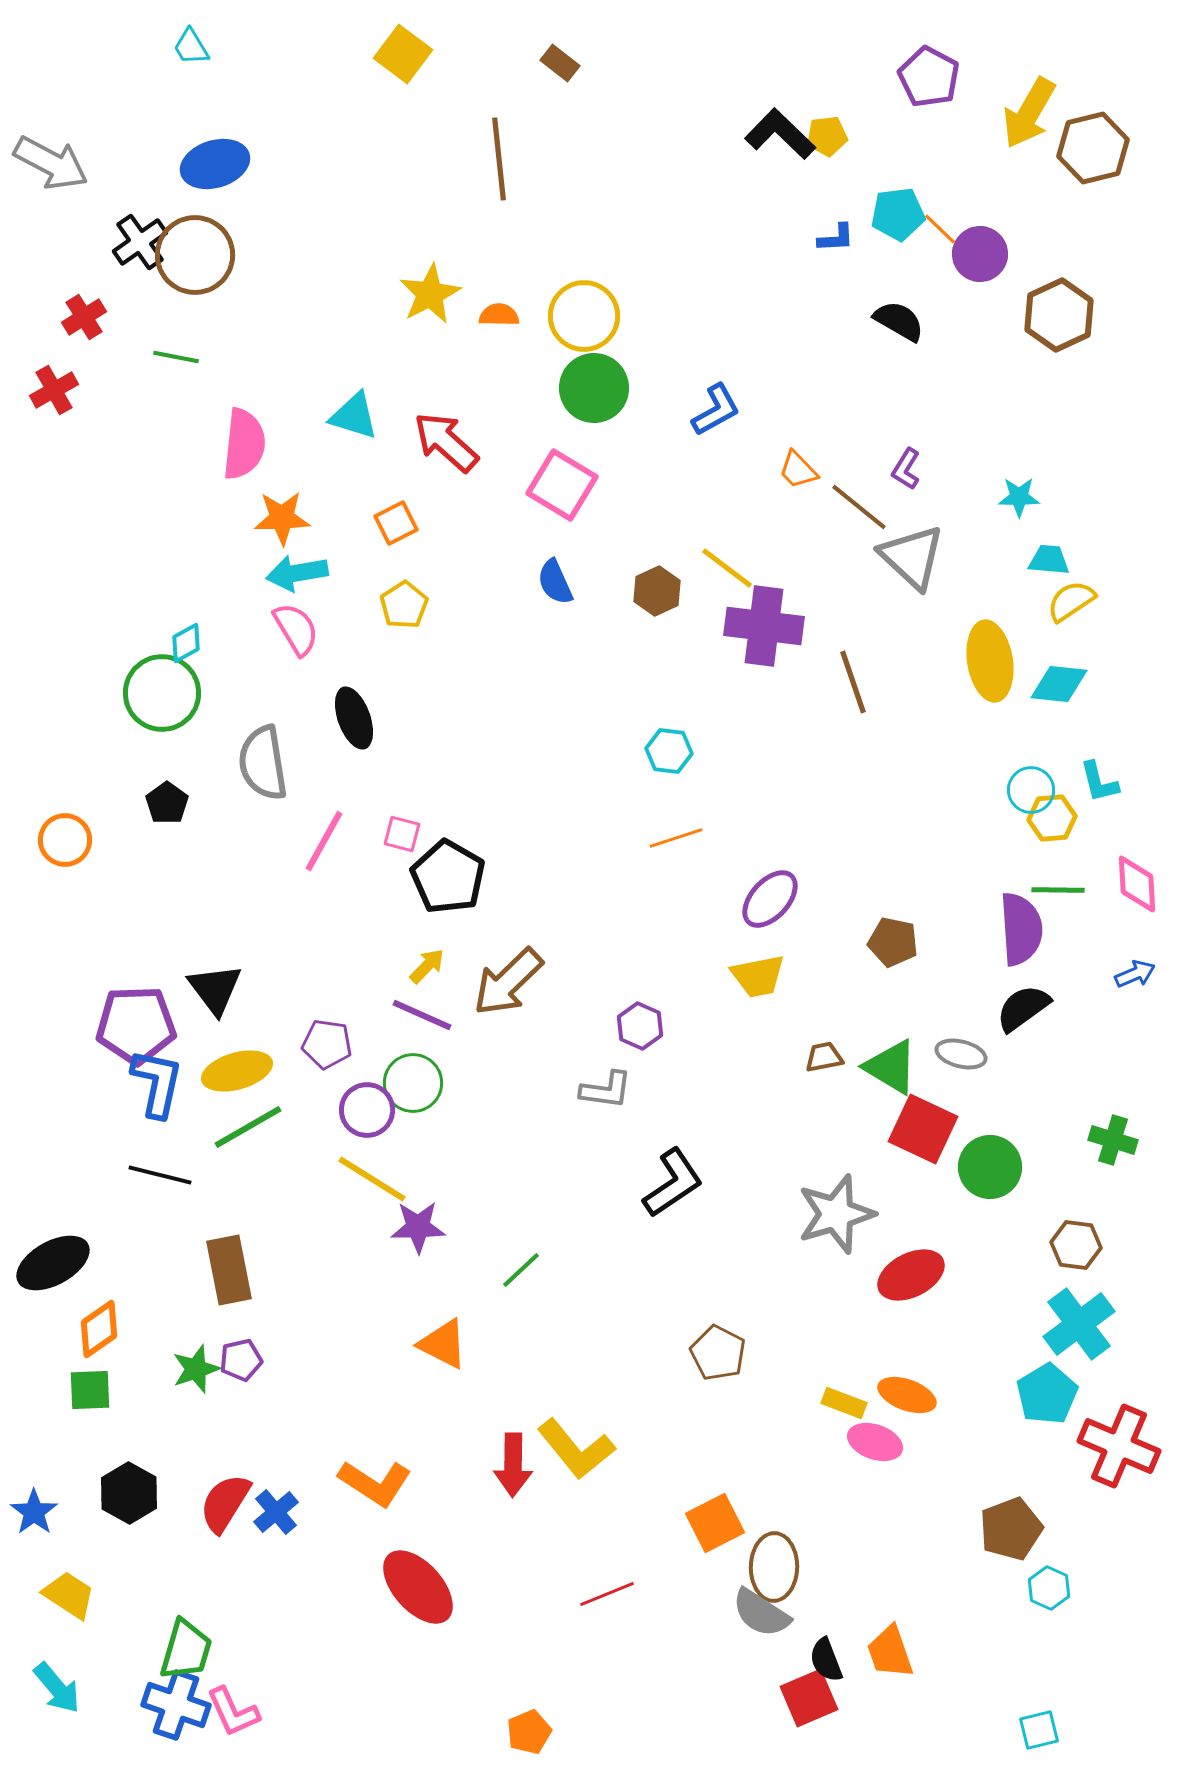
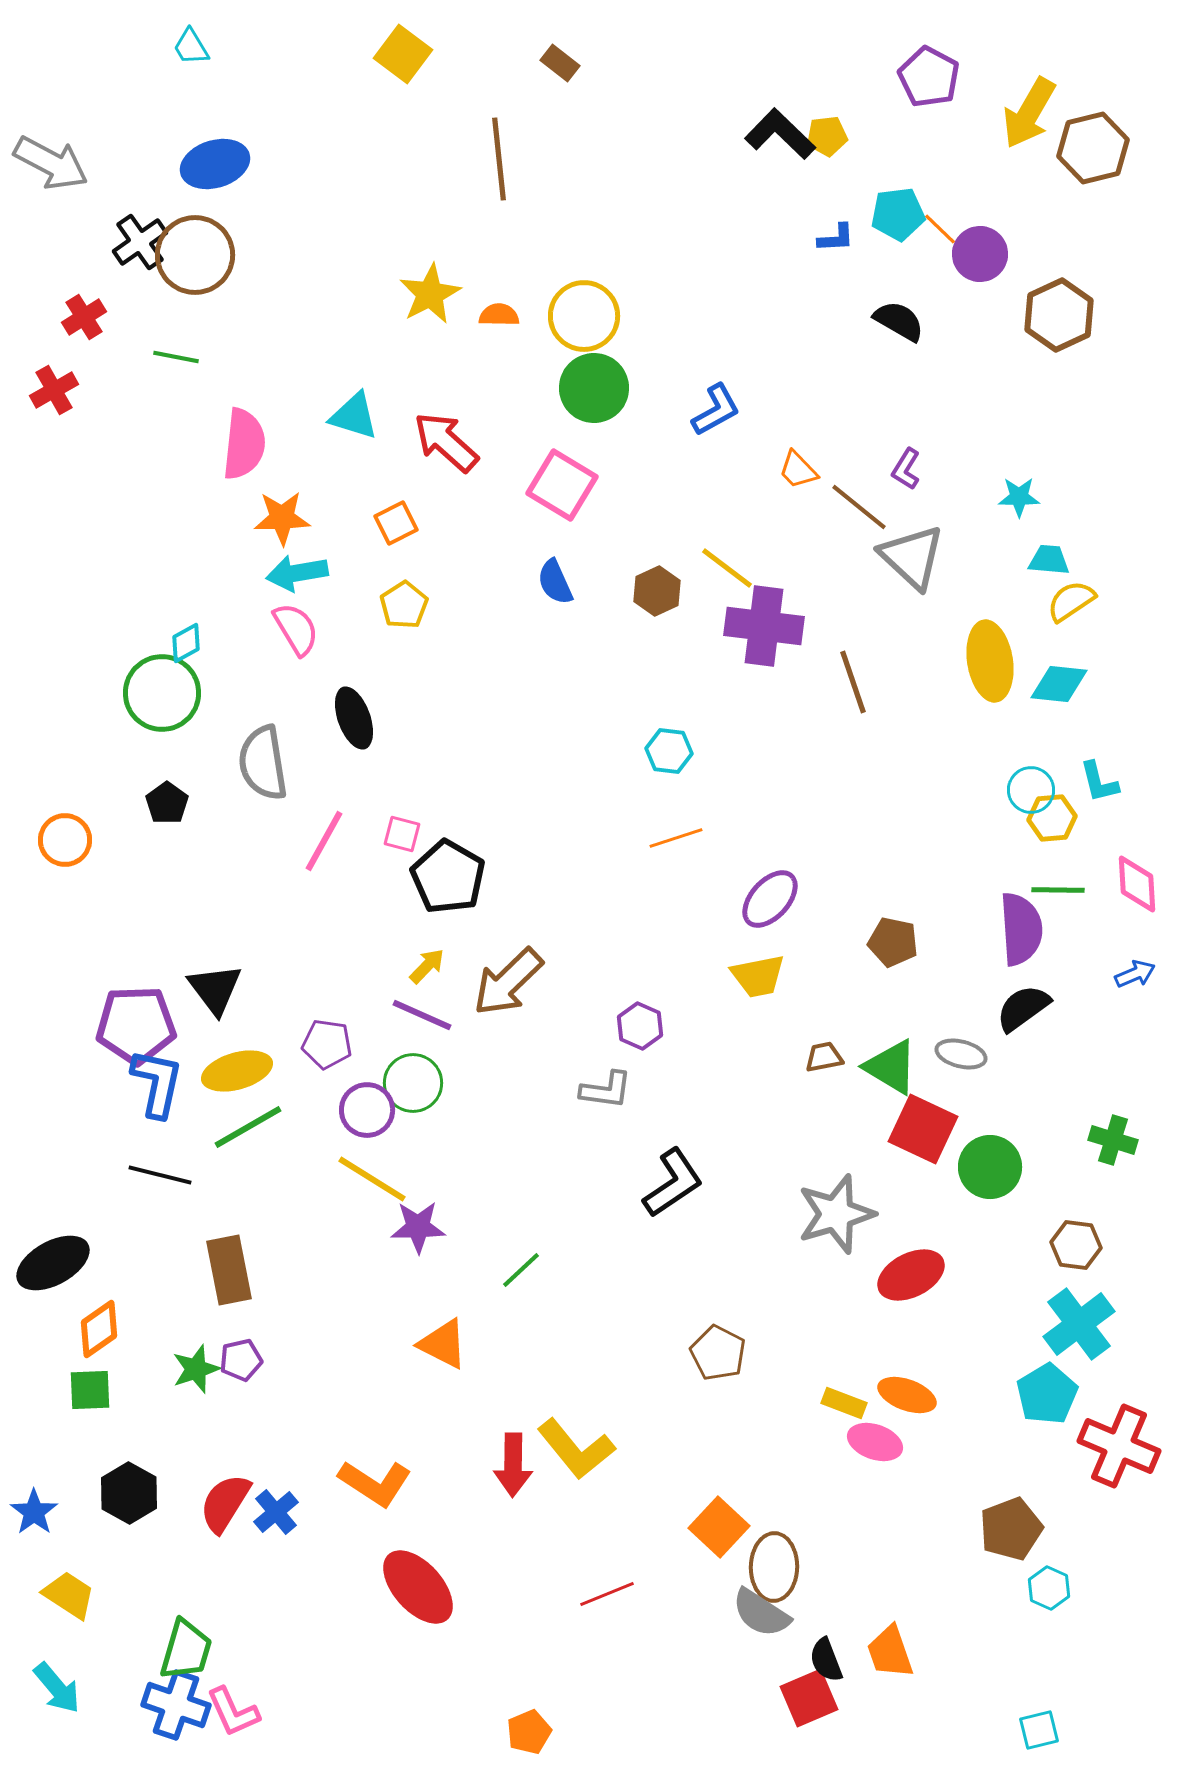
orange square at (715, 1523): moved 4 px right, 4 px down; rotated 20 degrees counterclockwise
